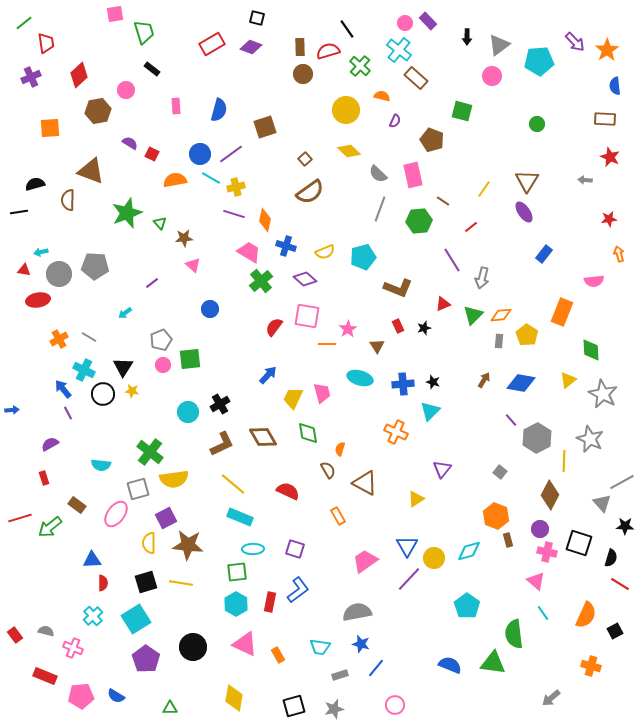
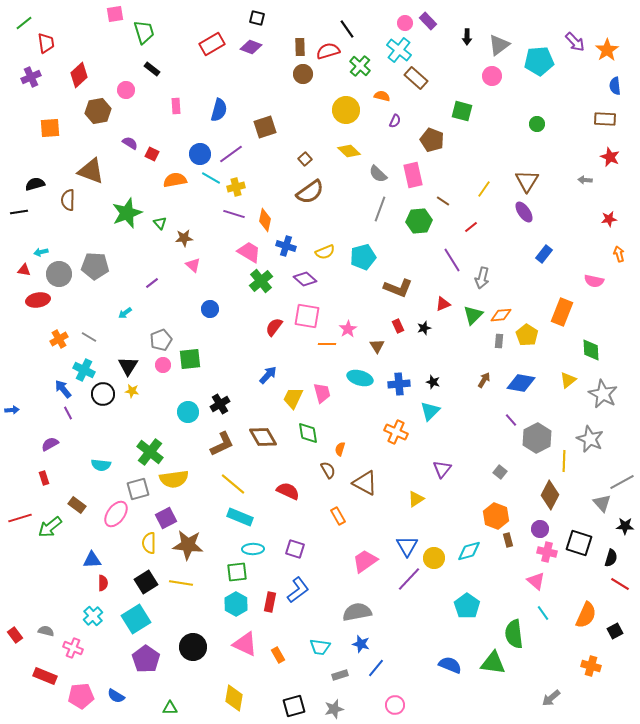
pink semicircle at (594, 281): rotated 18 degrees clockwise
black triangle at (123, 367): moved 5 px right, 1 px up
blue cross at (403, 384): moved 4 px left
black square at (146, 582): rotated 15 degrees counterclockwise
